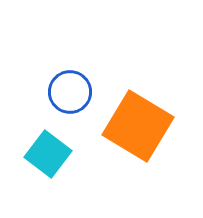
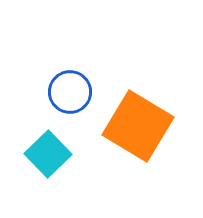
cyan square: rotated 9 degrees clockwise
